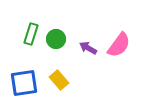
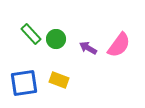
green rectangle: rotated 60 degrees counterclockwise
yellow rectangle: rotated 30 degrees counterclockwise
